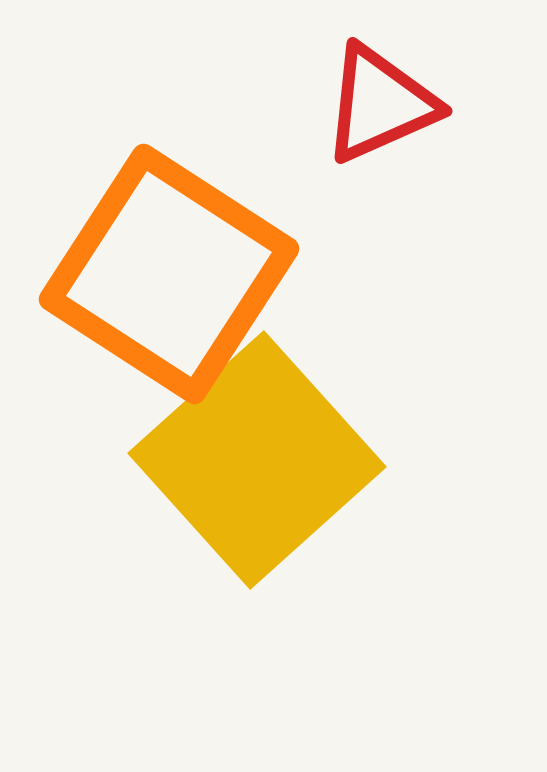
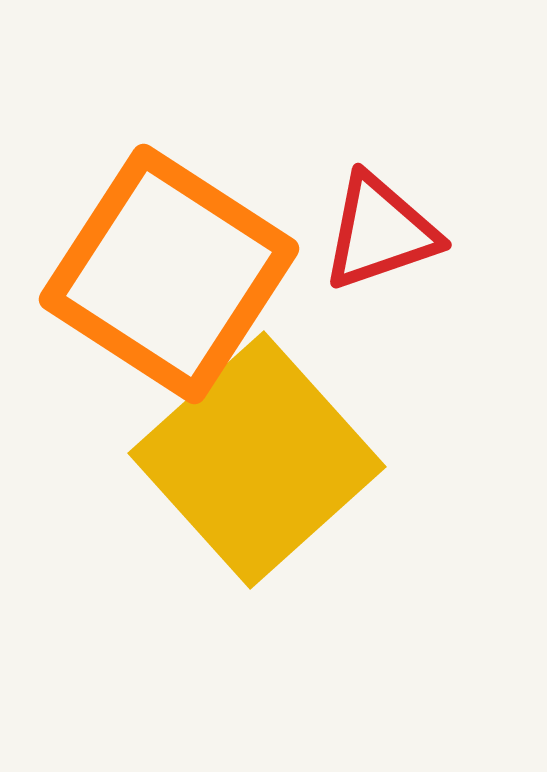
red triangle: moved 128 px down; rotated 5 degrees clockwise
